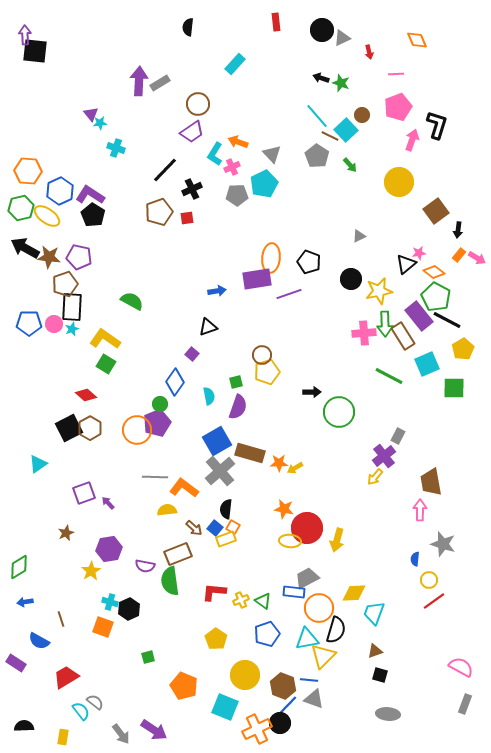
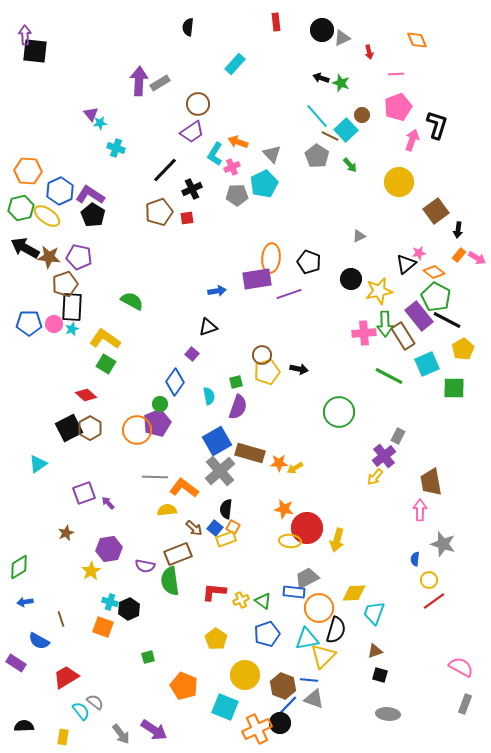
black arrow at (312, 392): moved 13 px left, 23 px up; rotated 12 degrees clockwise
